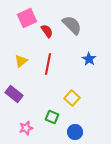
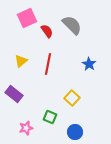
blue star: moved 5 px down
green square: moved 2 px left
